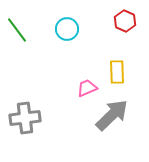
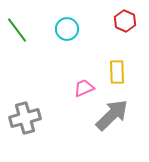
pink trapezoid: moved 3 px left
gray cross: rotated 8 degrees counterclockwise
